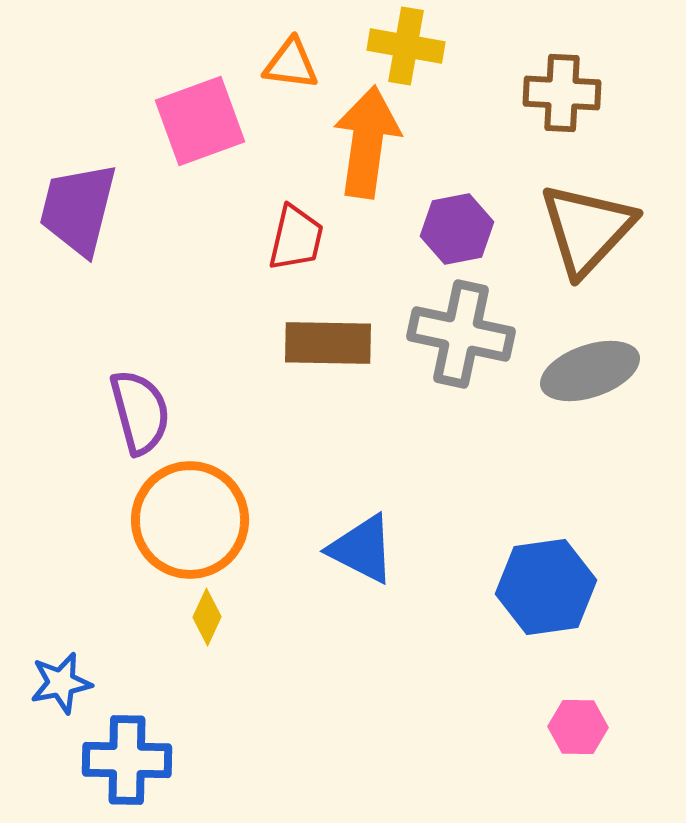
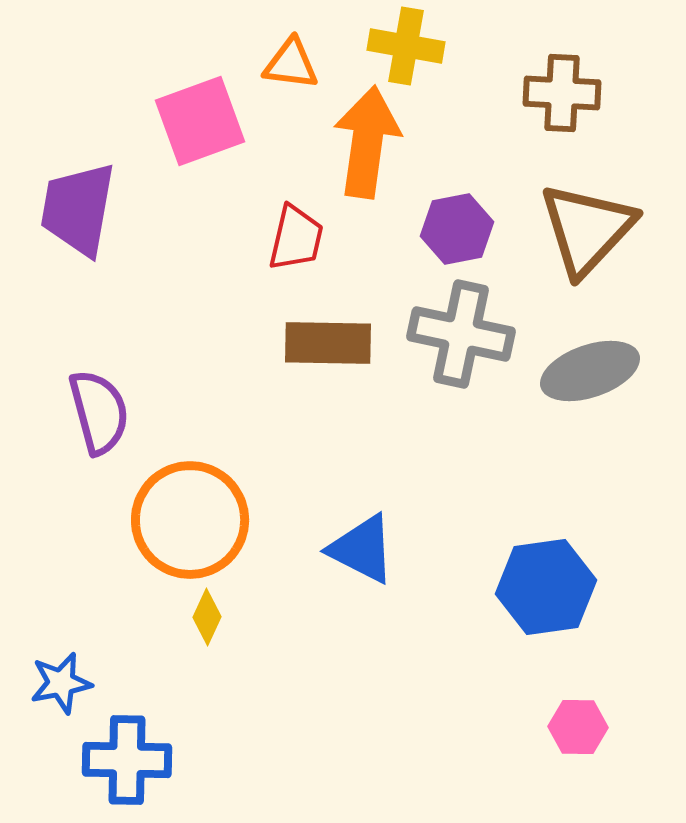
purple trapezoid: rotated 4 degrees counterclockwise
purple semicircle: moved 41 px left
